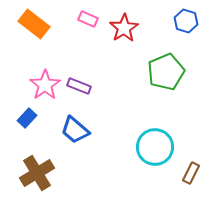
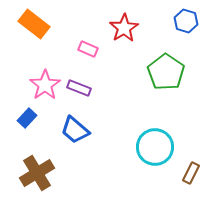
pink rectangle: moved 30 px down
green pentagon: rotated 15 degrees counterclockwise
purple rectangle: moved 2 px down
